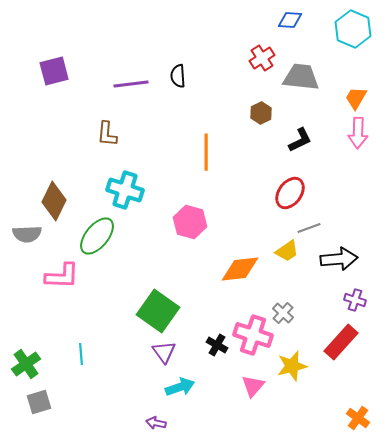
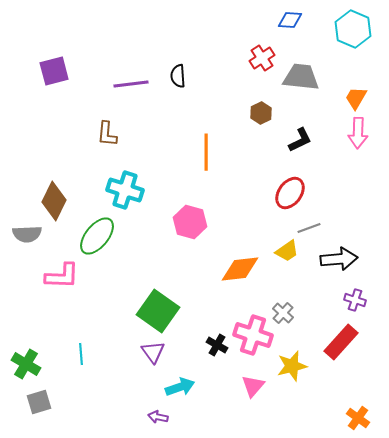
purple triangle: moved 11 px left
green cross: rotated 24 degrees counterclockwise
purple arrow: moved 2 px right, 6 px up
